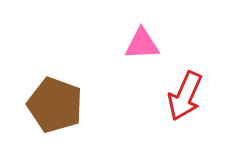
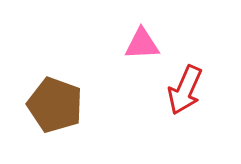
red arrow: moved 6 px up
